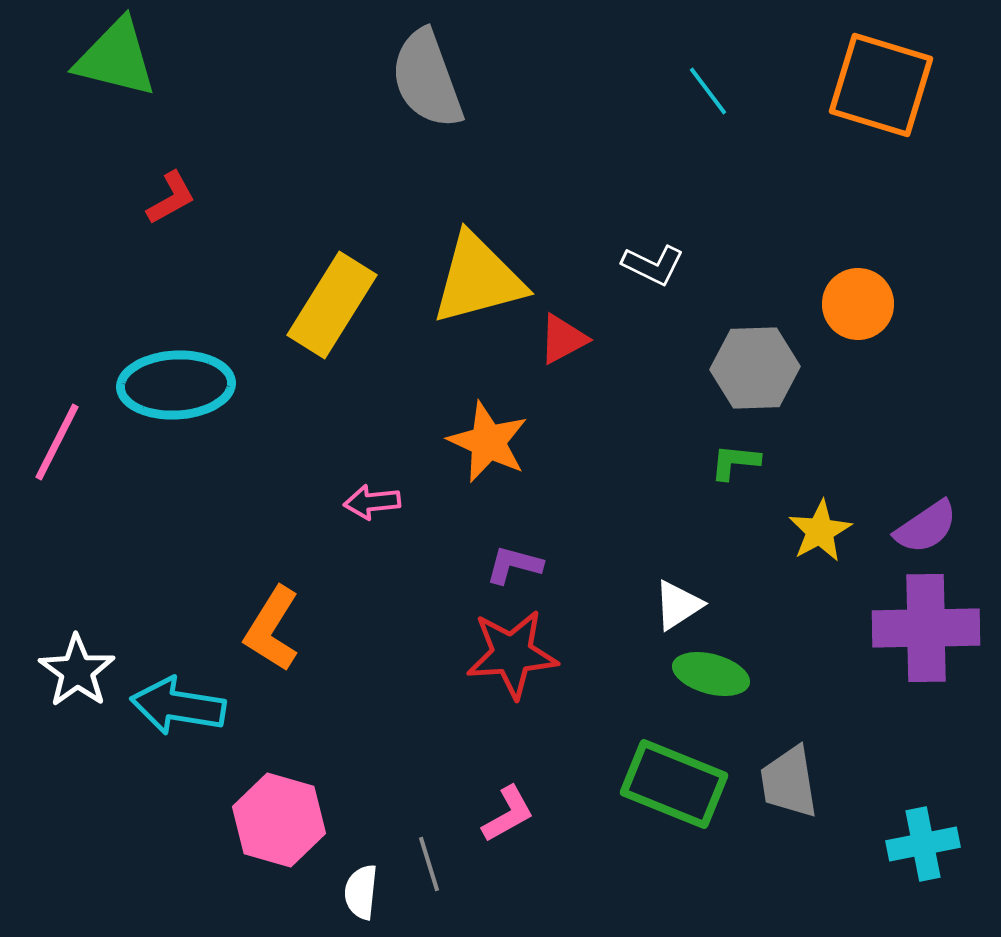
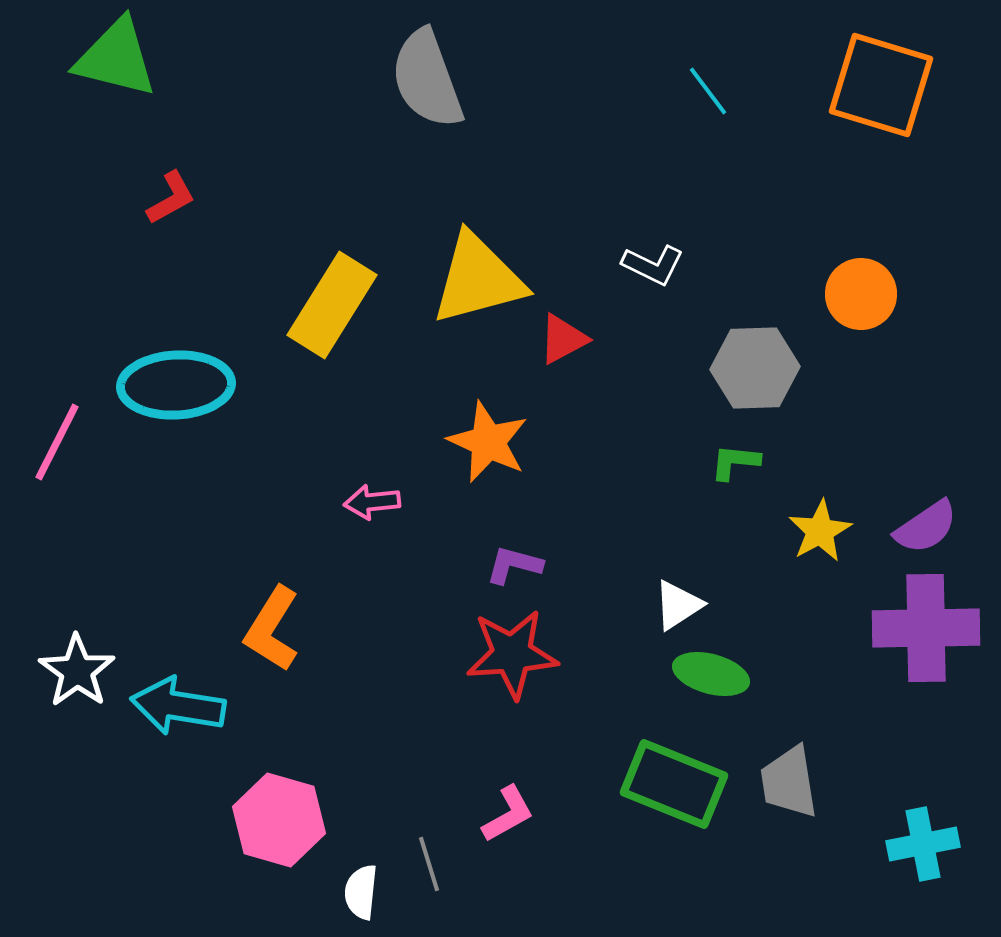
orange circle: moved 3 px right, 10 px up
